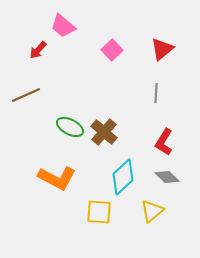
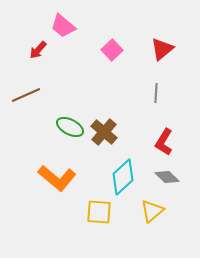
orange L-shape: rotated 12 degrees clockwise
